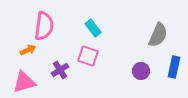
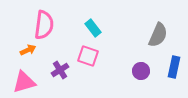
pink semicircle: moved 1 px up
